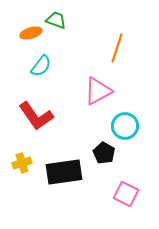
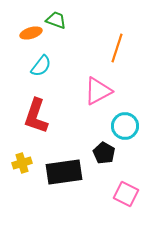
red L-shape: rotated 54 degrees clockwise
